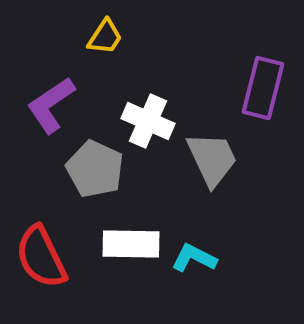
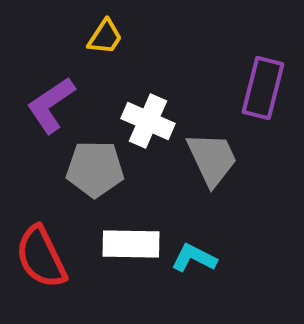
gray pentagon: rotated 24 degrees counterclockwise
